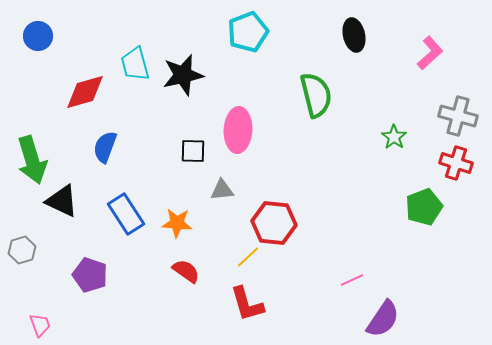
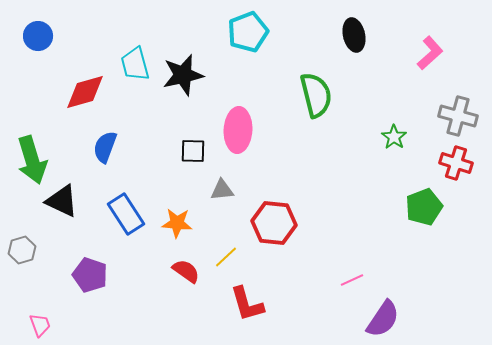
yellow line: moved 22 px left
